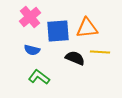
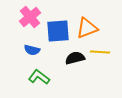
orange triangle: rotated 15 degrees counterclockwise
black semicircle: rotated 36 degrees counterclockwise
